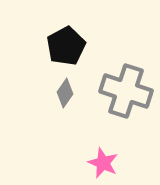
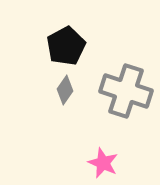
gray diamond: moved 3 px up
